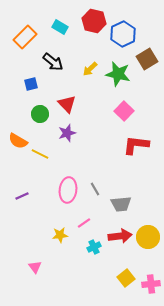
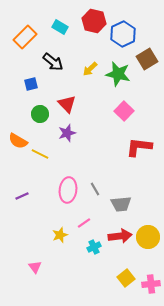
red L-shape: moved 3 px right, 2 px down
yellow star: rotated 14 degrees counterclockwise
